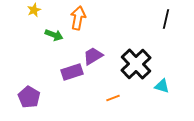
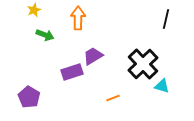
orange arrow: rotated 10 degrees counterclockwise
green arrow: moved 9 px left
black cross: moved 7 px right
